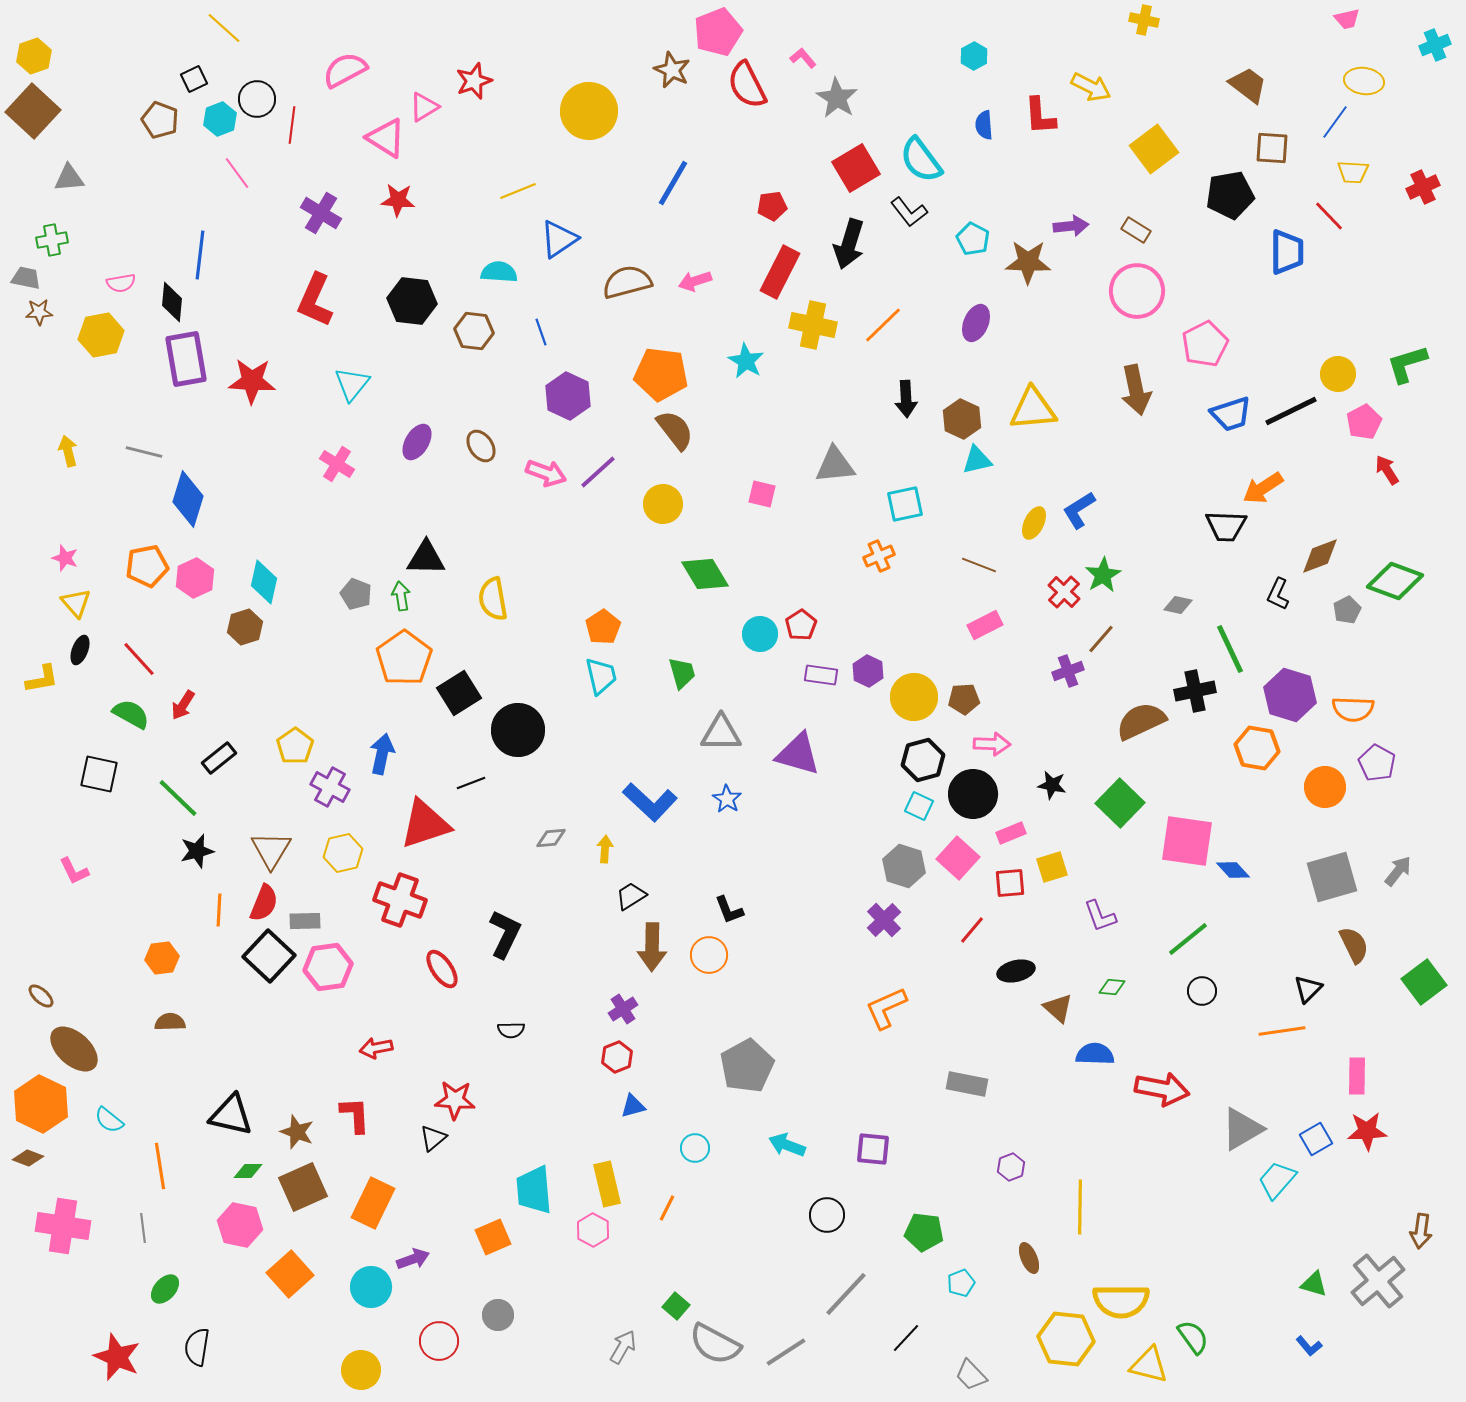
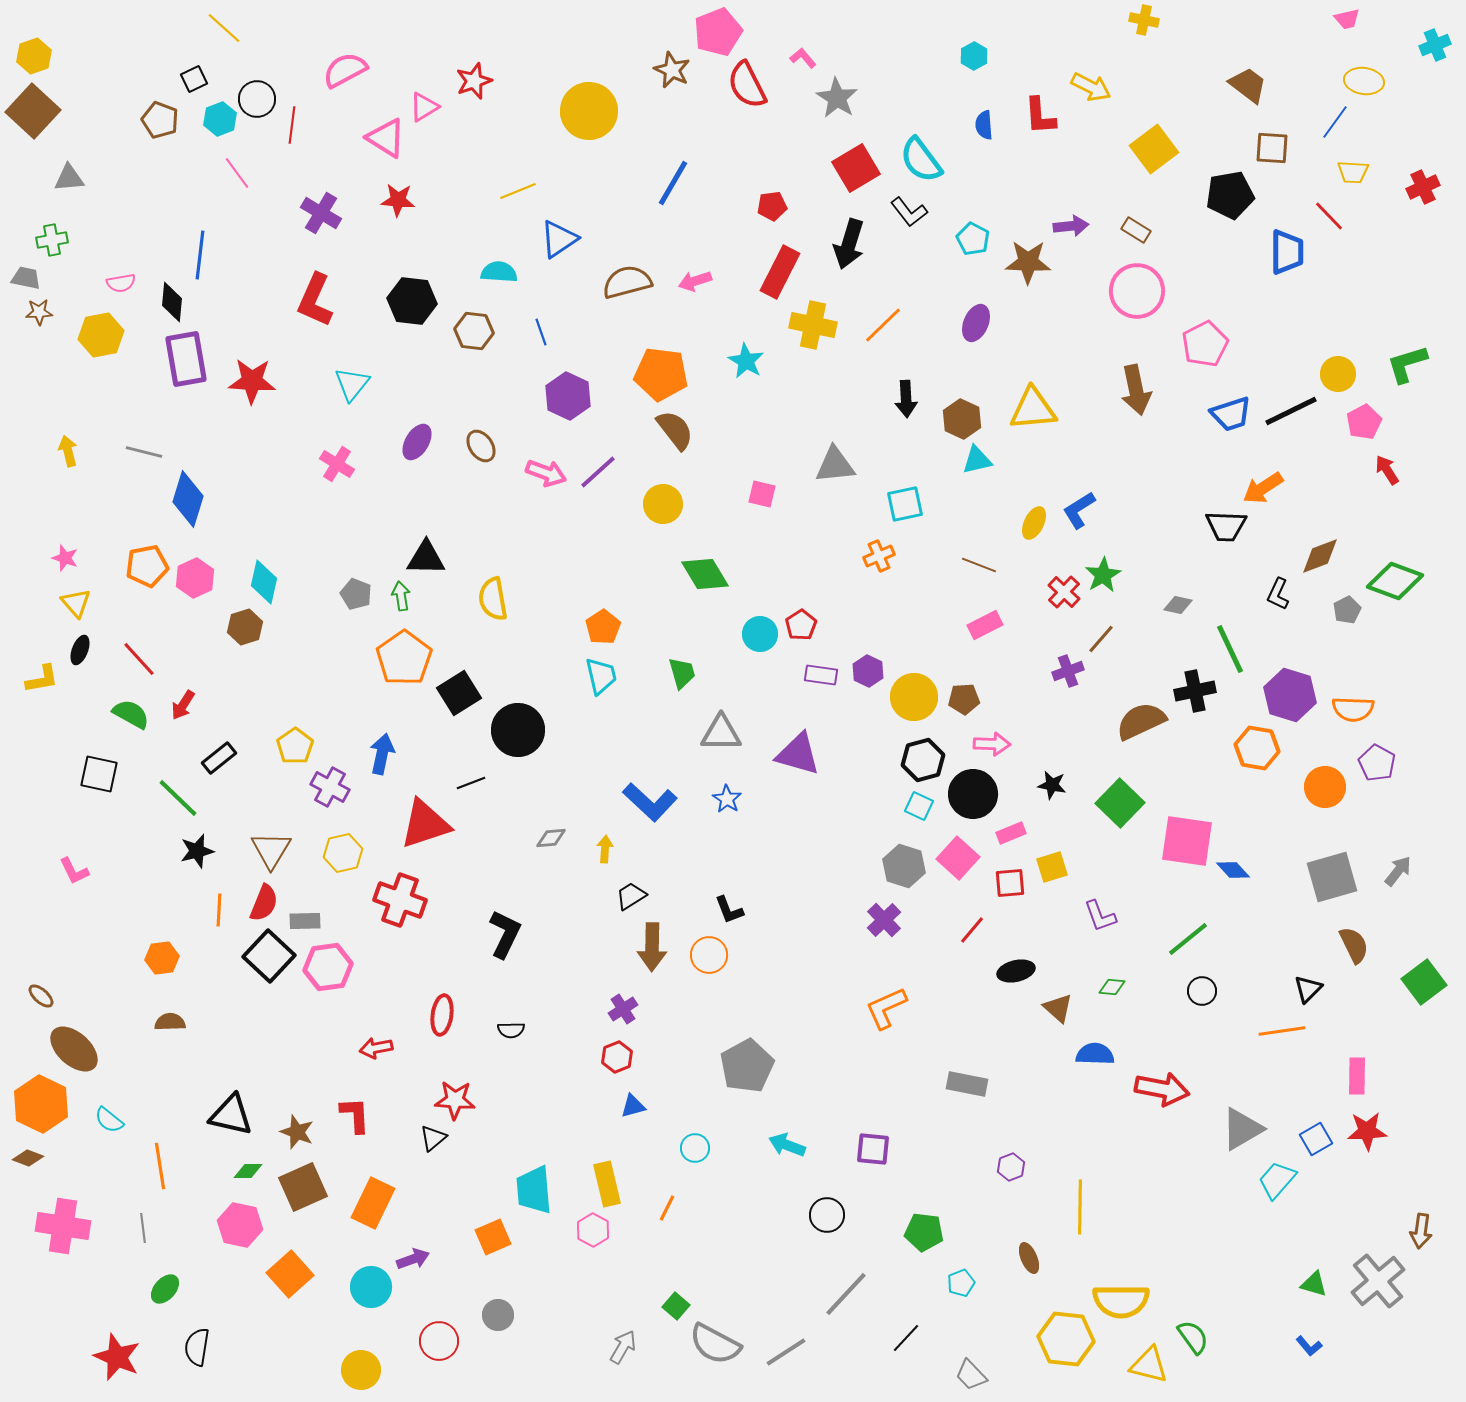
red ellipse at (442, 969): moved 46 px down; rotated 42 degrees clockwise
